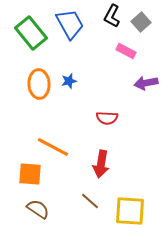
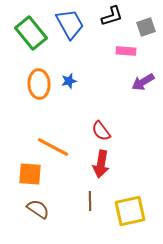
black L-shape: rotated 135 degrees counterclockwise
gray square: moved 5 px right, 5 px down; rotated 24 degrees clockwise
pink rectangle: rotated 24 degrees counterclockwise
purple arrow: moved 3 px left, 1 px up; rotated 20 degrees counterclockwise
red semicircle: moved 6 px left, 13 px down; rotated 50 degrees clockwise
brown line: rotated 48 degrees clockwise
yellow square: rotated 16 degrees counterclockwise
